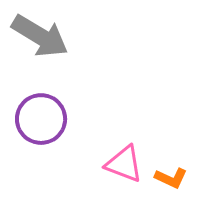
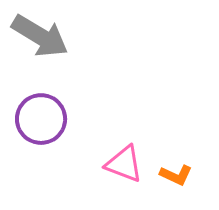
orange L-shape: moved 5 px right, 3 px up
